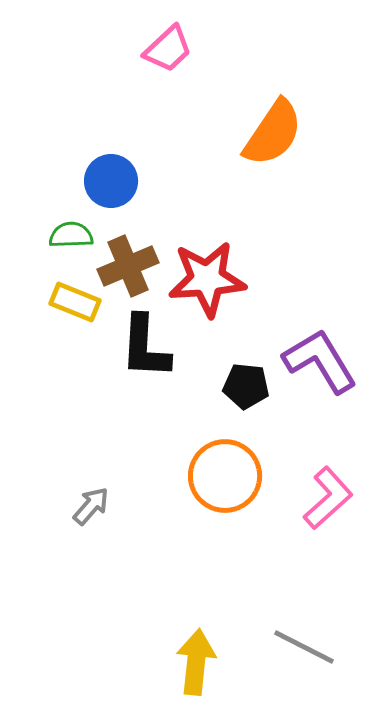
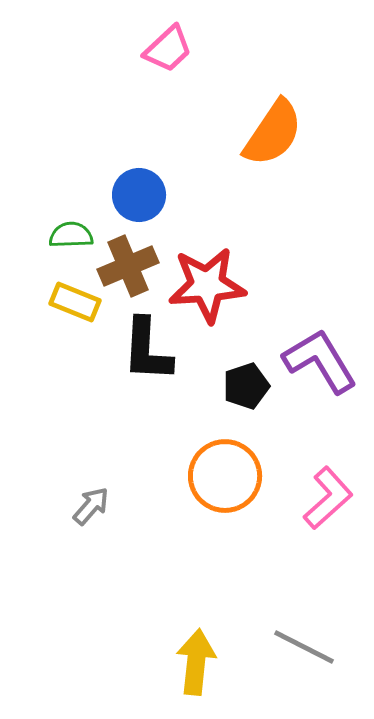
blue circle: moved 28 px right, 14 px down
red star: moved 6 px down
black L-shape: moved 2 px right, 3 px down
black pentagon: rotated 24 degrees counterclockwise
